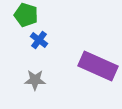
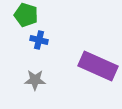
blue cross: rotated 24 degrees counterclockwise
